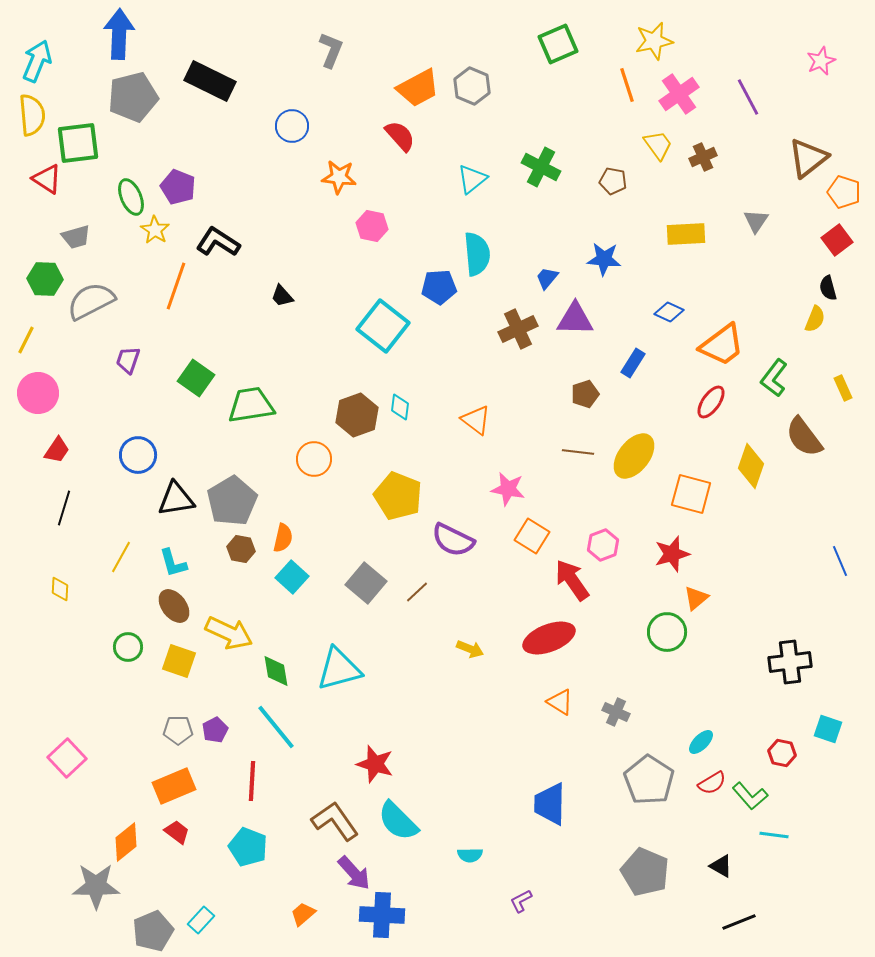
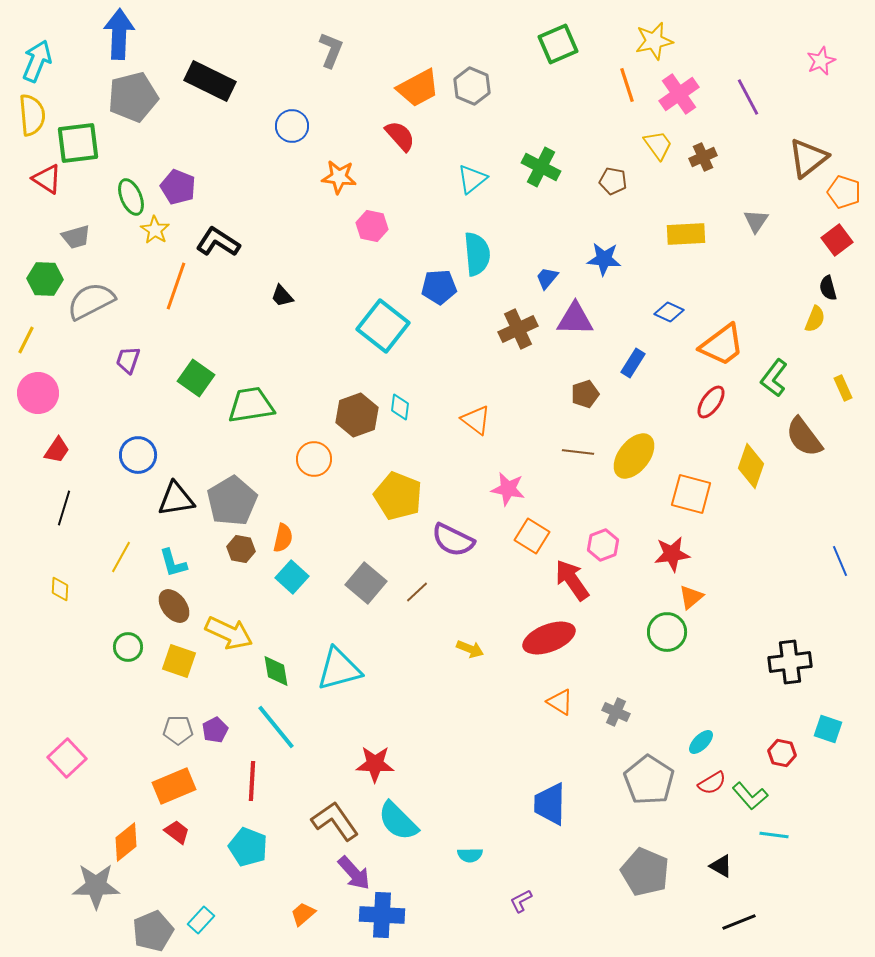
red star at (672, 554): rotated 9 degrees clockwise
orange triangle at (696, 598): moved 5 px left, 1 px up
red star at (375, 764): rotated 15 degrees counterclockwise
